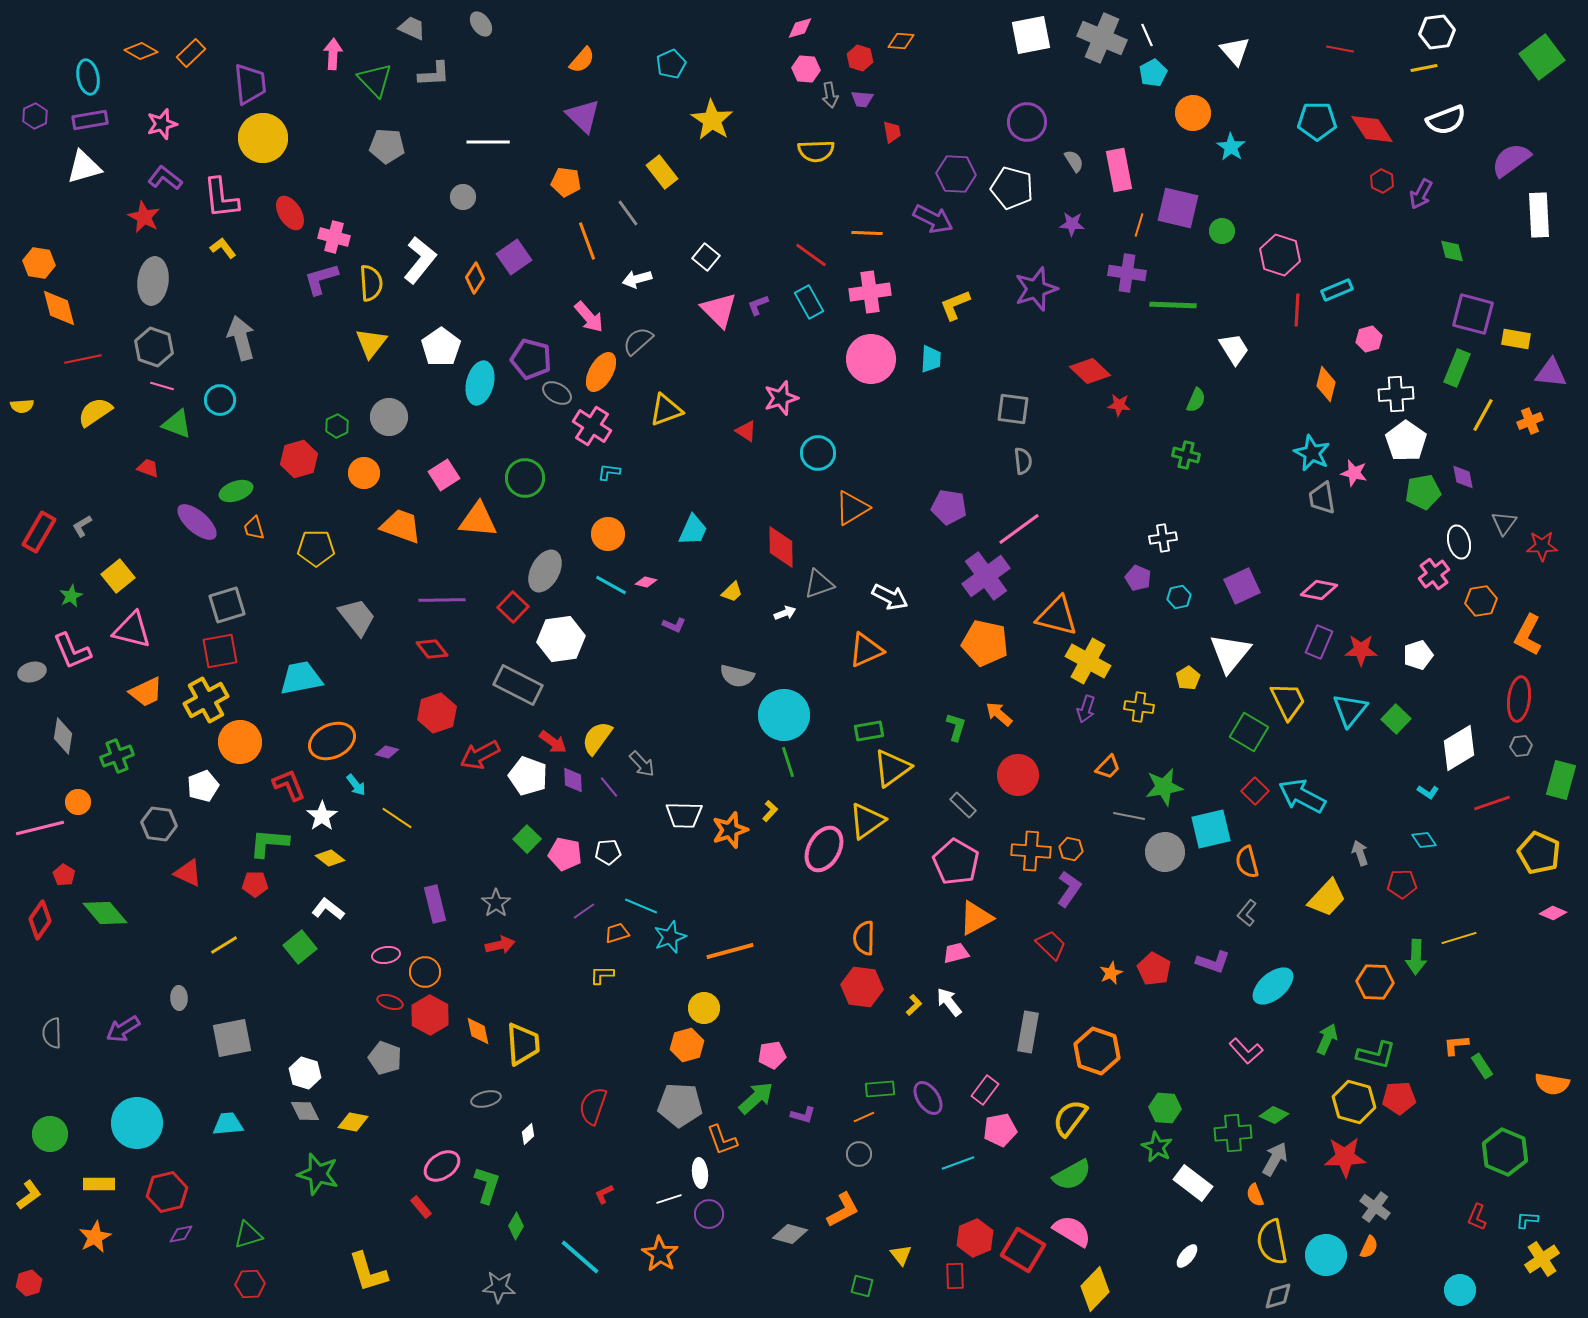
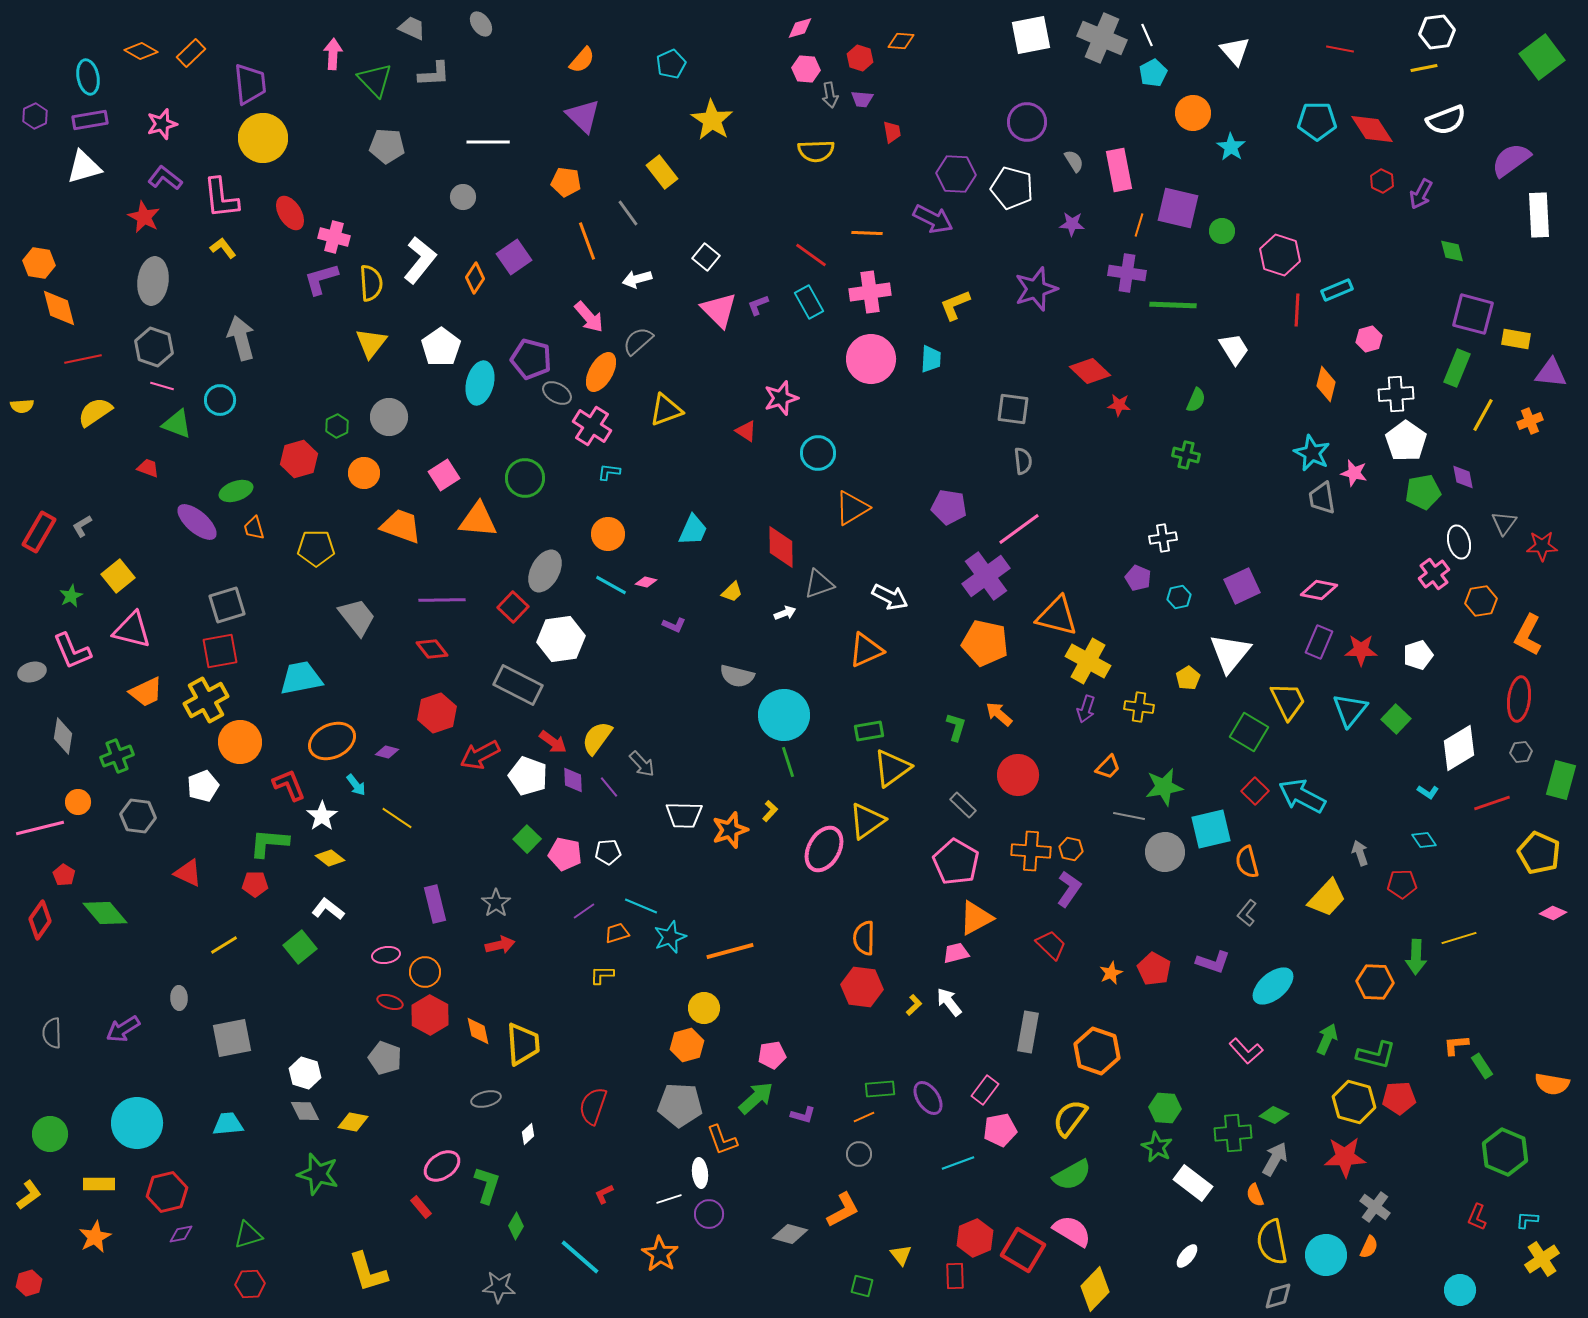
gray hexagon at (1521, 746): moved 6 px down
gray hexagon at (159, 824): moved 21 px left, 8 px up
